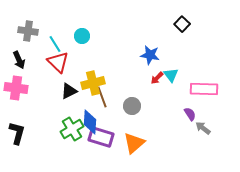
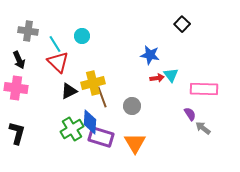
red arrow: rotated 144 degrees counterclockwise
orange triangle: moved 1 px right; rotated 20 degrees counterclockwise
